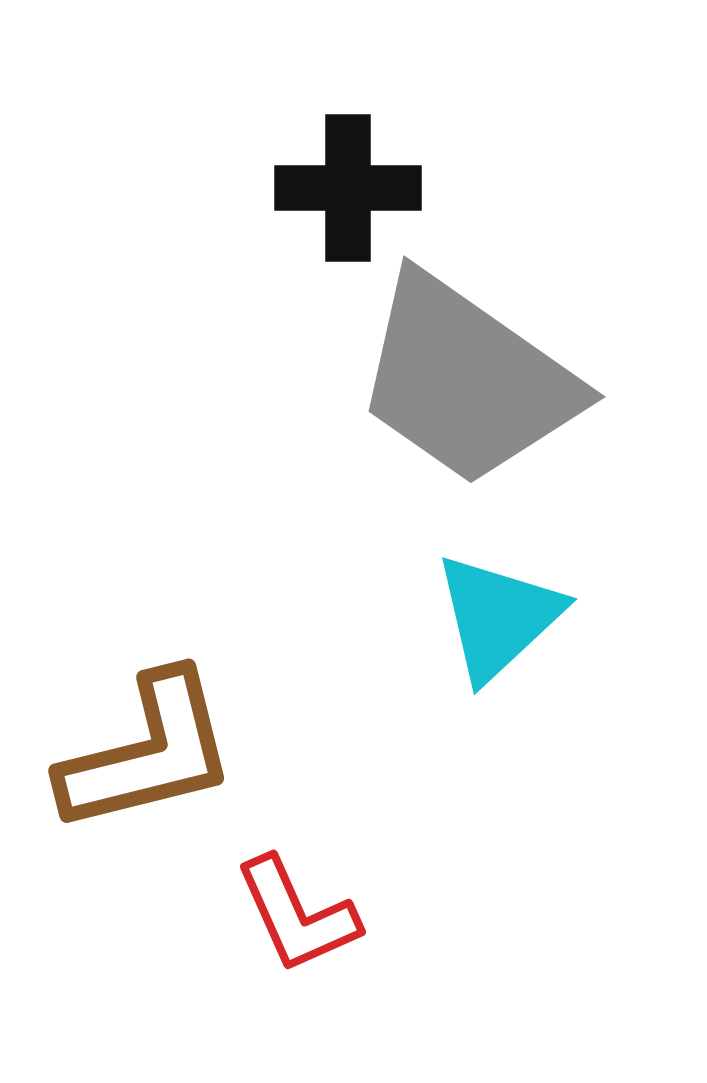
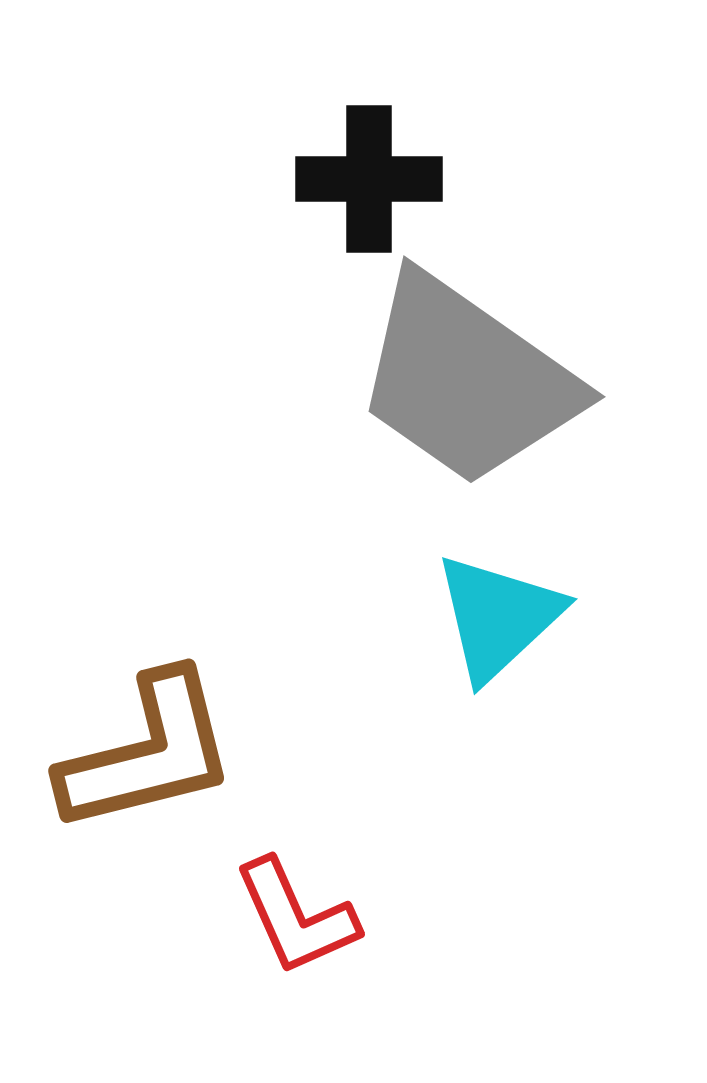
black cross: moved 21 px right, 9 px up
red L-shape: moved 1 px left, 2 px down
